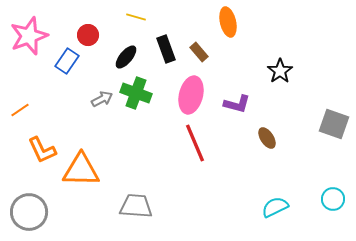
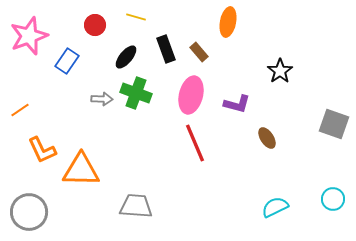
orange ellipse: rotated 24 degrees clockwise
red circle: moved 7 px right, 10 px up
gray arrow: rotated 30 degrees clockwise
